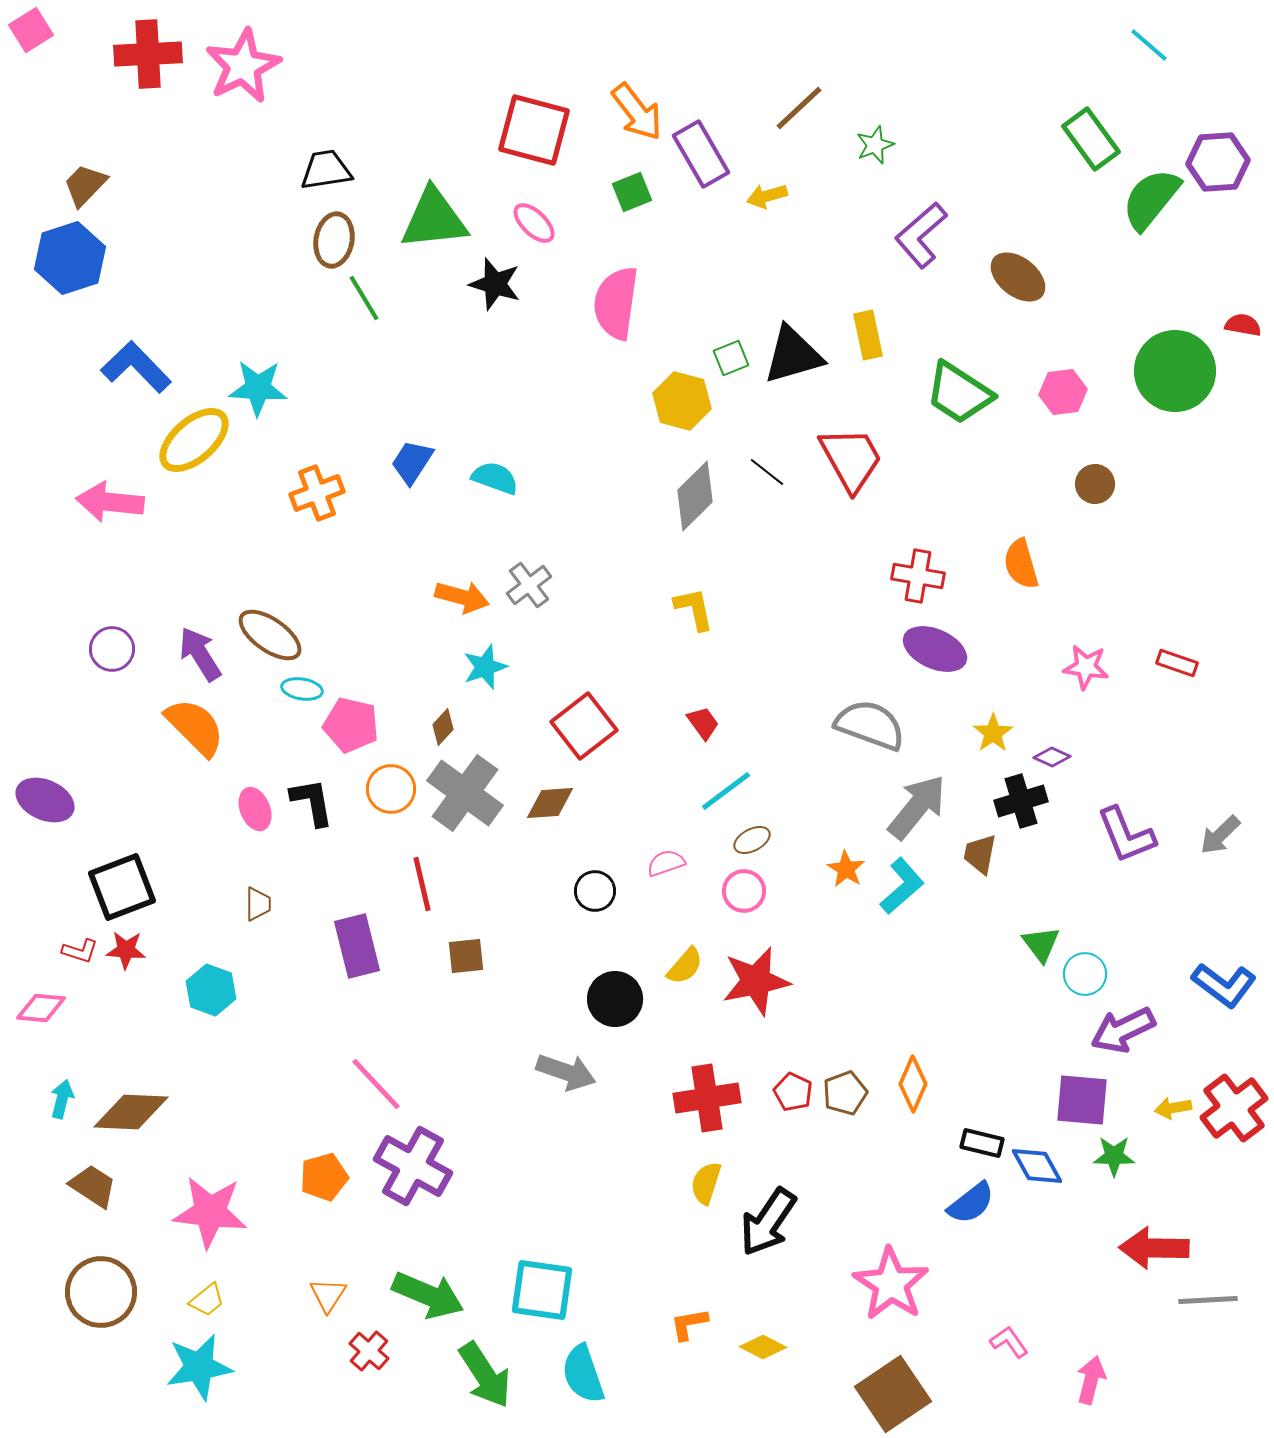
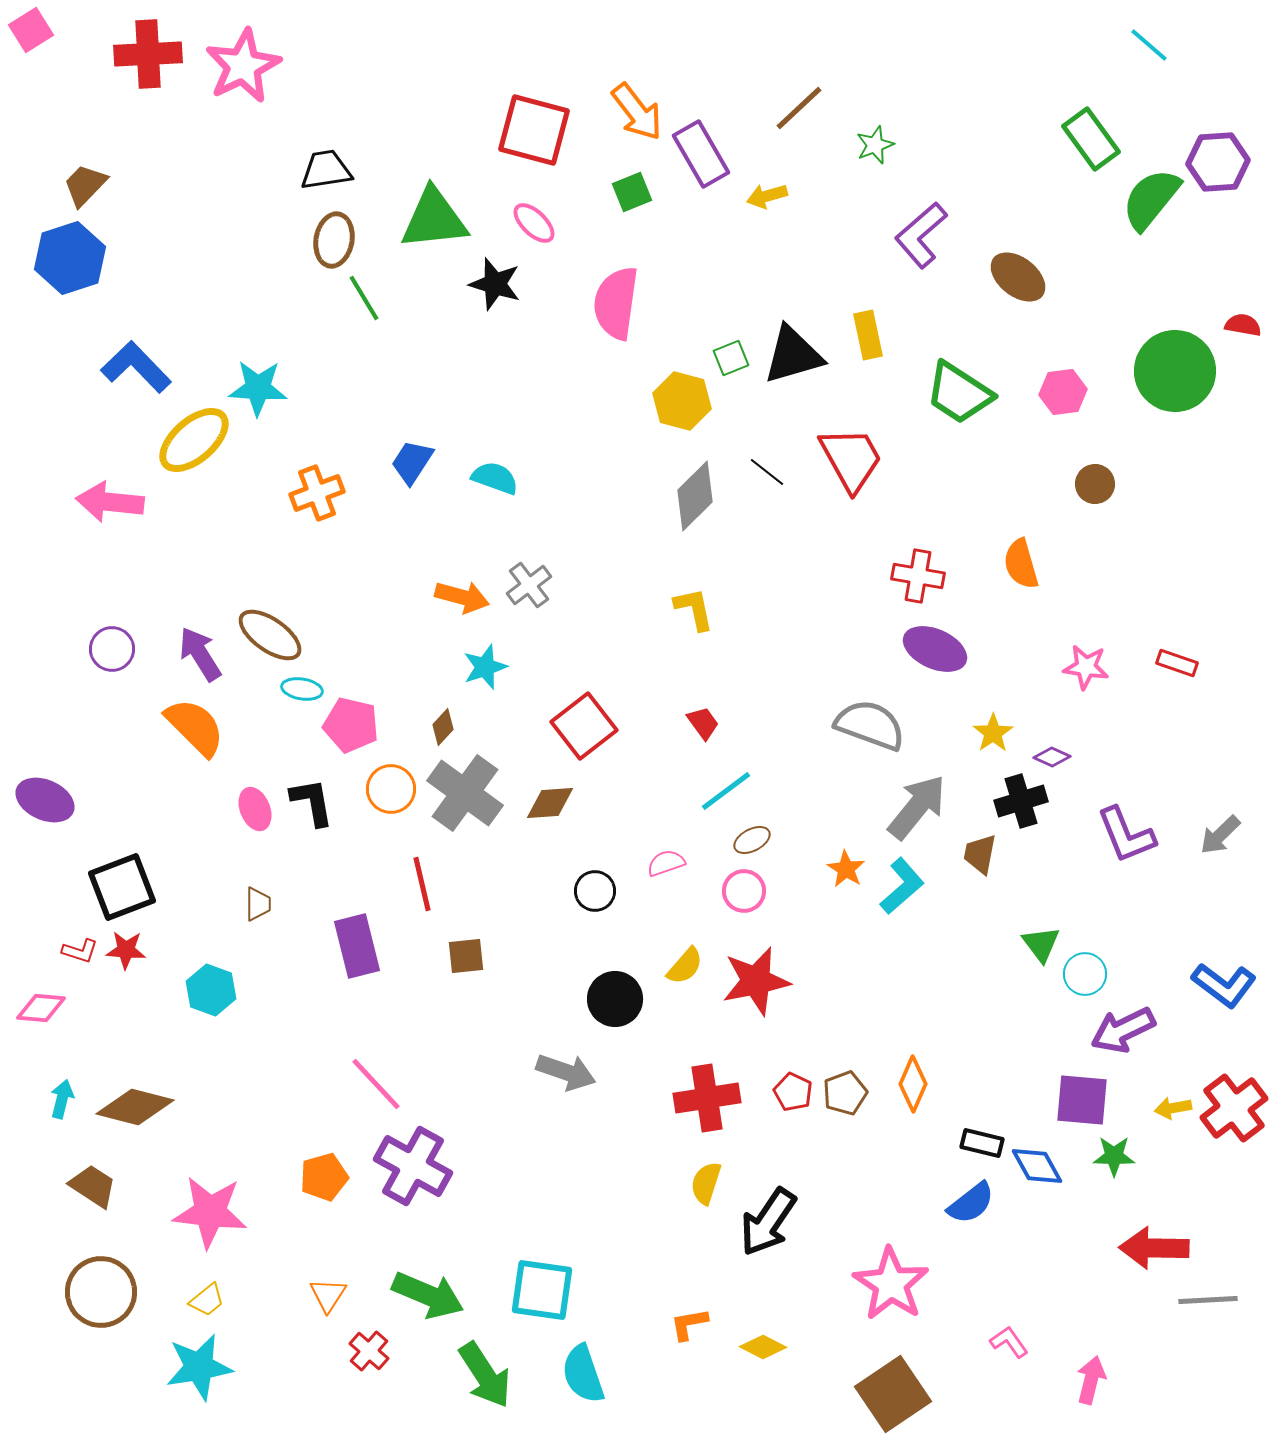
brown diamond at (131, 1112): moved 4 px right, 5 px up; rotated 12 degrees clockwise
